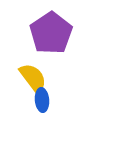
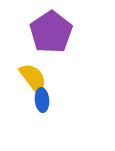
purple pentagon: moved 1 px up
